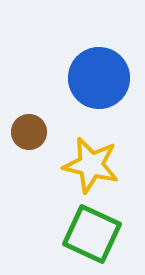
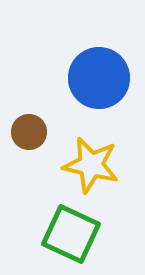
green square: moved 21 px left
